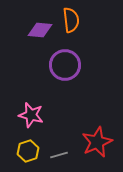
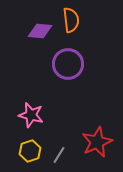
purple diamond: moved 1 px down
purple circle: moved 3 px right, 1 px up
yellow hexagon: moved 2 px right
gray line: rotated 42 degrees counterclockwise
